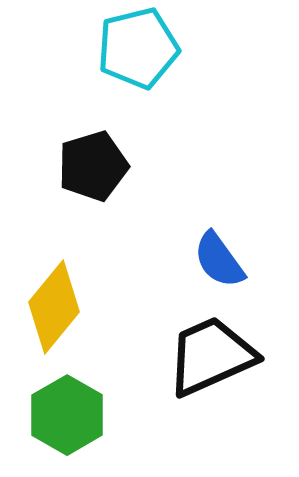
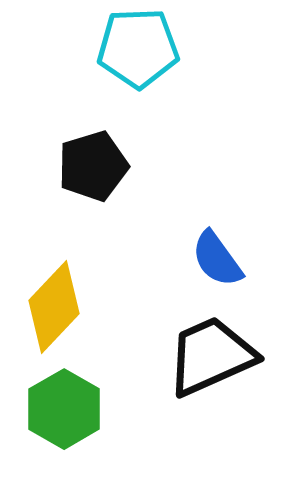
cyan pentagon: rotated 12 degrees clockwise
blue semicircle: moved 2 px left, 1 px up
yellow diamond: rotated 4 degrees clockwise
green hexagon: moved 3 px left, 6 px up
